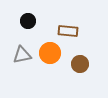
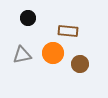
black circle: moved 3 px up
orange circle: moved 3 px right
